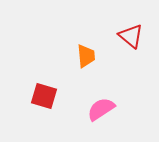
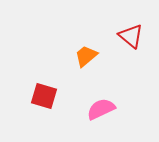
orange trapezoid: rotated 125 degrees counterclockwise
pink semicircle: rotated 8 degrees clockwise
